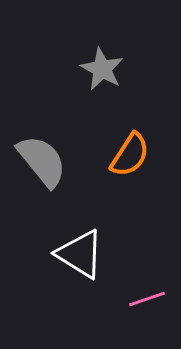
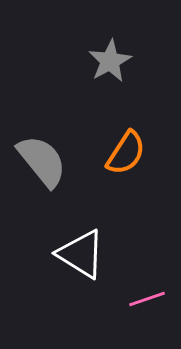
gray star: moved 8 px right, 8 px up; rotated 15 degrees clockwise
orange semicircle: moved 4 px left, 2 px up
white triangle: moved 1 px right
